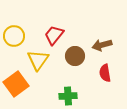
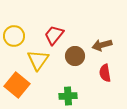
orange square: moved 1 px right, 1 px down; rotated 15 degrees counterclockwise
